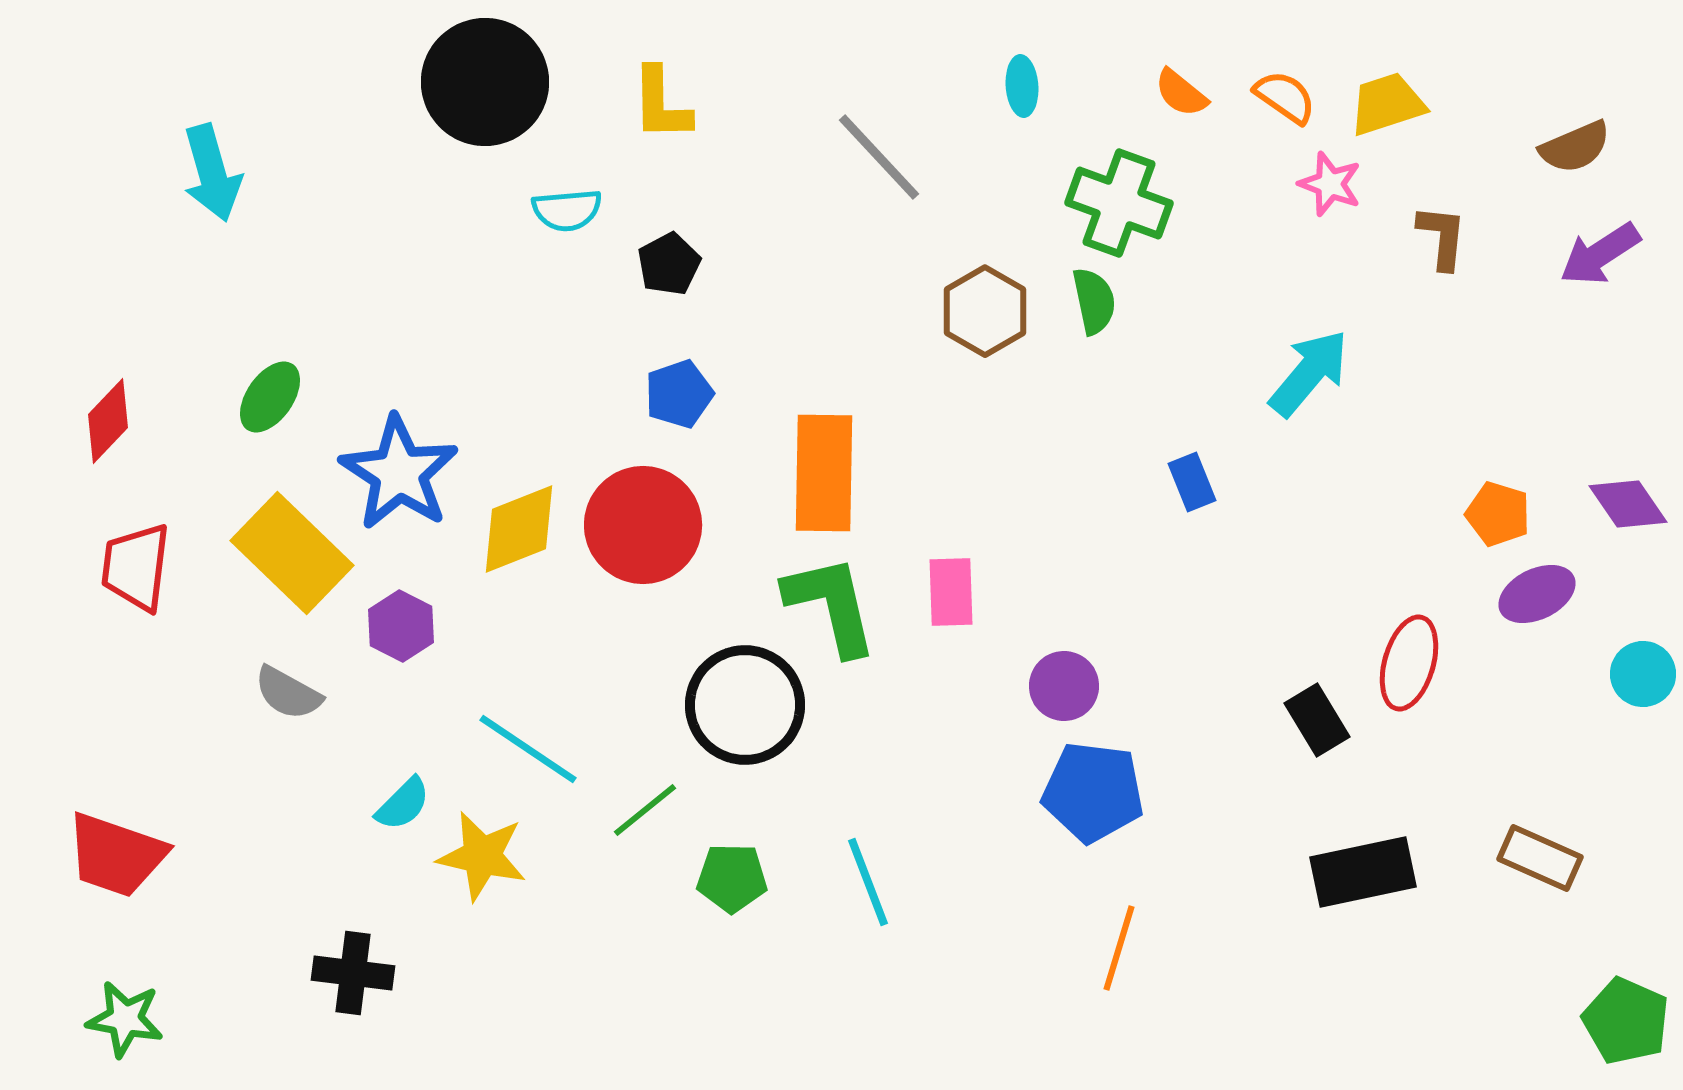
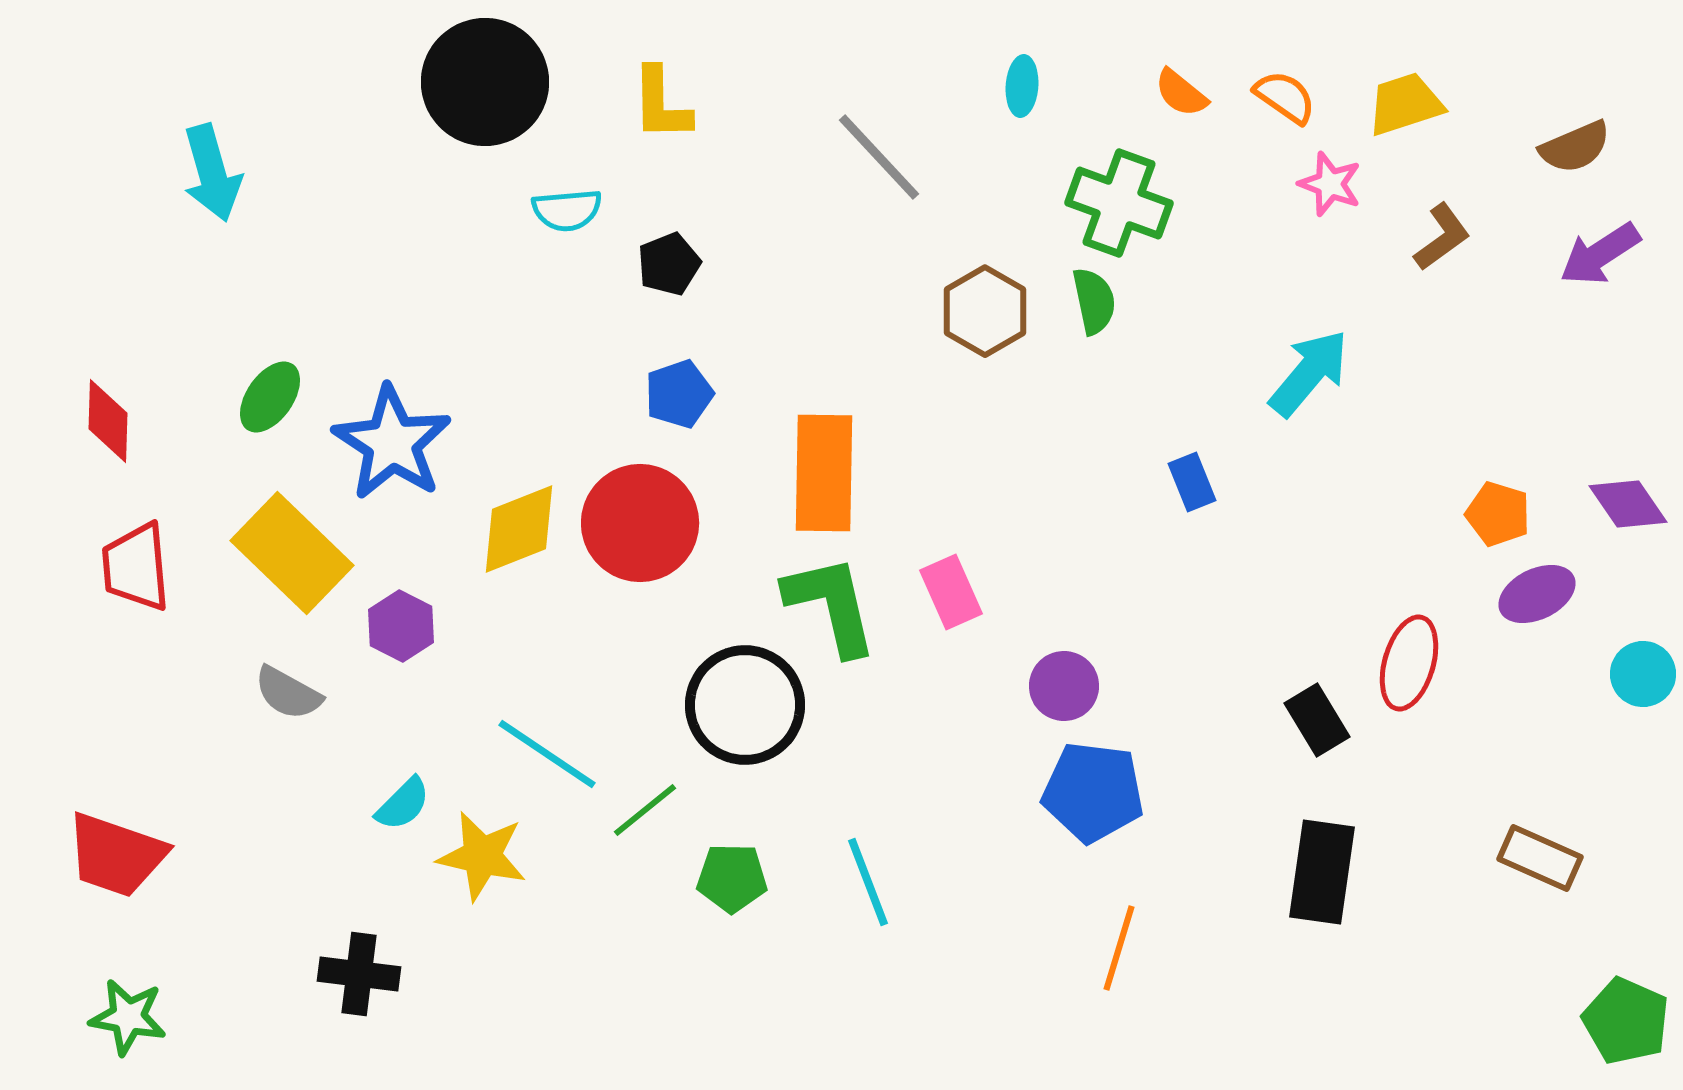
cyan ellipse at (1022, 86): rotated 8 degrees clockwise
yellow trapezoid at (1387, 104): moved 18 px right
brown L-shape at (1442, 237): rotated 48 degrees clockwise
black pentagon at (669, 264): rotated 6 degrees clockwise
red diamond at (108, 421): rotated 42 degrees counterclockwise
blue star at (399, 473): moved 7 px left, 30 px up
red circle at (643, 525): moved 3 px left, 2 px up
red trapezoid at (136, 567): rotated 12 degrees counterclockwise
pink rectangle at (951, 592): rotated 22 degrees counterclockwise
cyan line at (528, 749): moved 19 px right, 5 px down
black rectangle at (1363, 872): moved 41 px left; rotated 70 degrees counterclockwise
black cross at (353, 973): moved 6 px right, 1 px down
green star at (125, 1019): moved 3 px right, 2 px up
